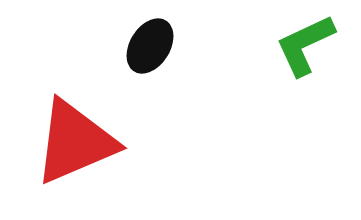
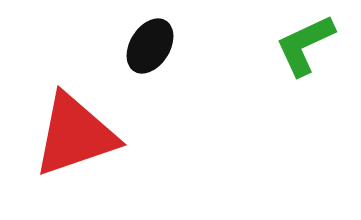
red triangle: moved 7 px up; rotated 4 degrees clockwise
